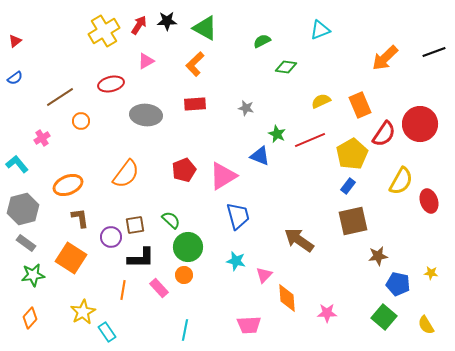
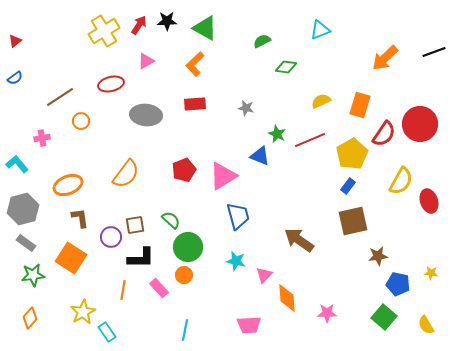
orange rectangle at (360, 105): rotated 40 degrees clockwise
pink cross at (42, 138): rotated 21 degrees clockwise
